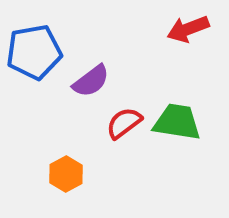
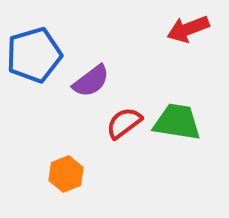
blue pentagon: moved 3 px down; rotated 6 degrees counterclockwise
orange hexagon: rotated 8 degrees clockwise
